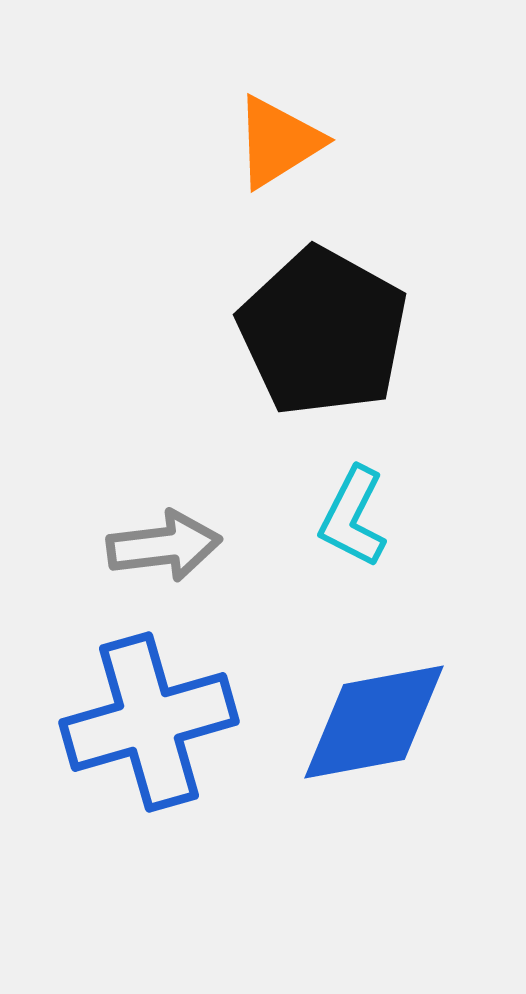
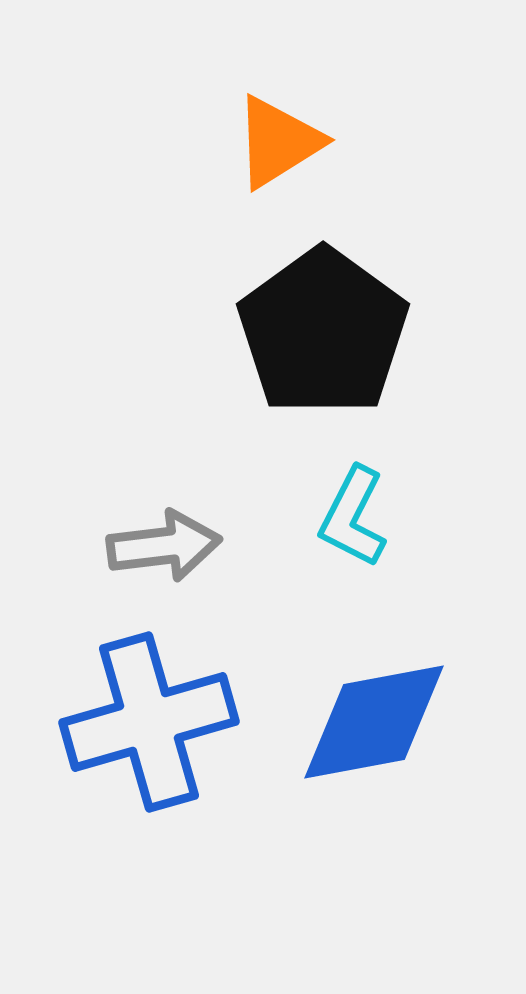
black pentagon: rotated 7 degrees clockwise
